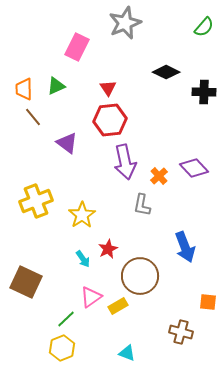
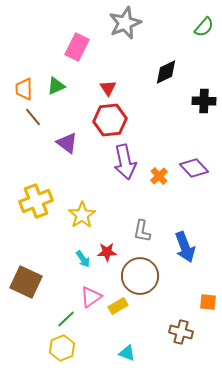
black diamond: rotated 52 degrees counterclockwise
black cross: moved 9 px down
gray L-shape: moved 26 px down
red star: moved 1 px left, 3 px down; rotated 24 degrees clockwise
